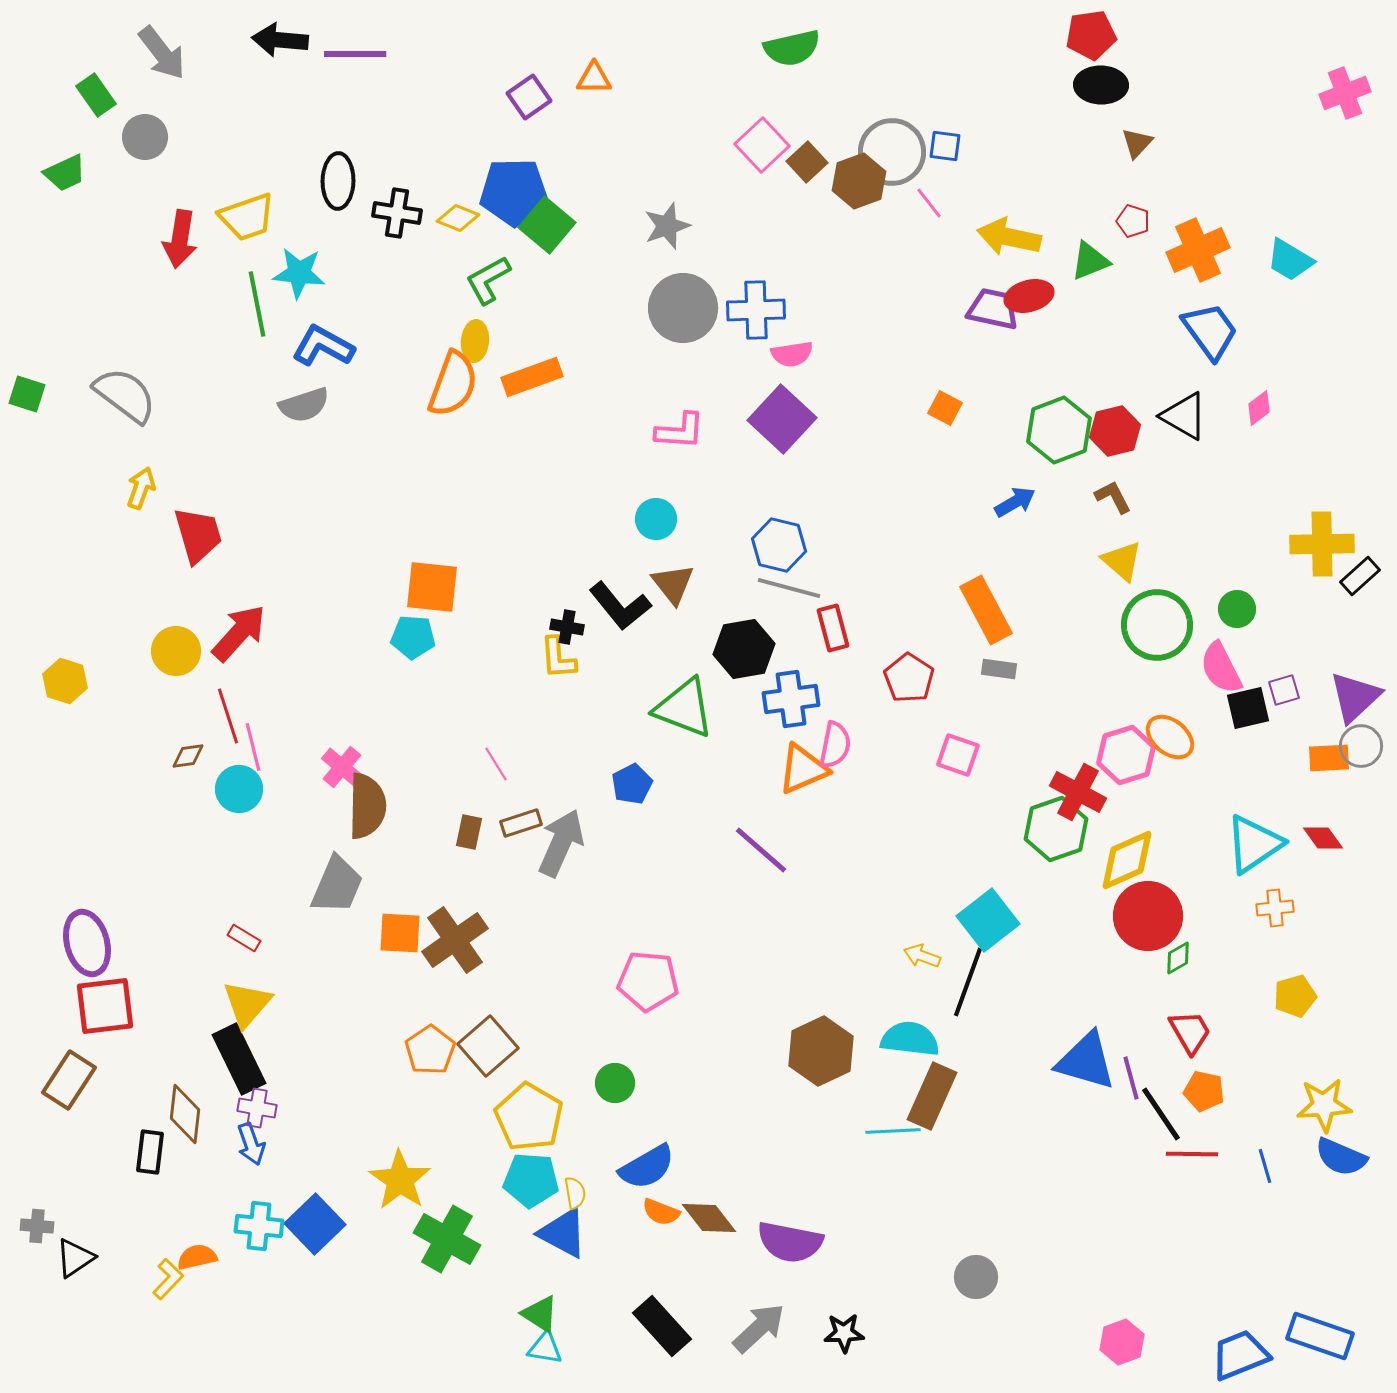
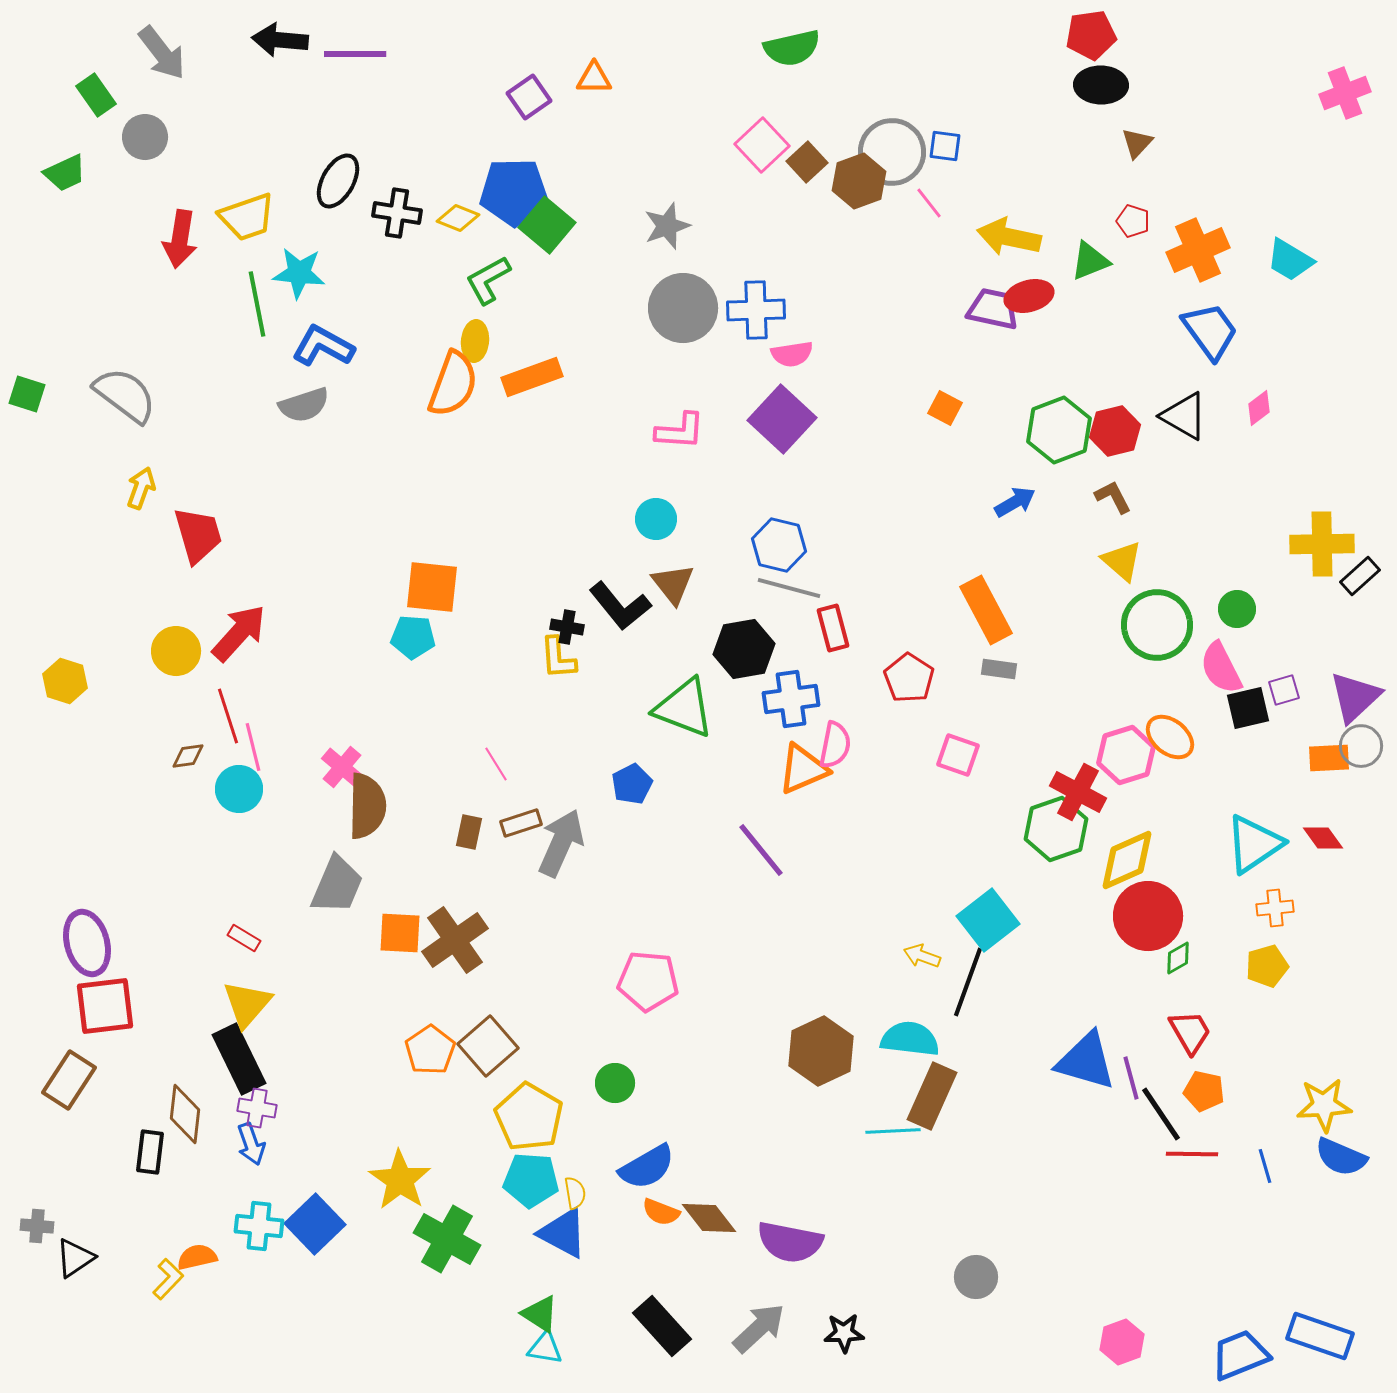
black ellipse at (338, 181): rotated 28 degrees clockwise
purple line at (761, 850): rotated 10 degrees clockwise
yellow pentagon at (1295, 996): moved 28 px left, 30 px up
